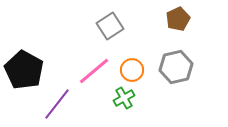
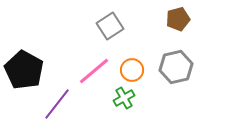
brown pentagon: rotated 10 degrees clockwise
